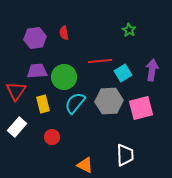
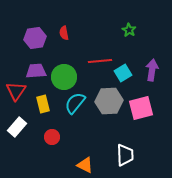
purple trapezoid: moved 1 px left
